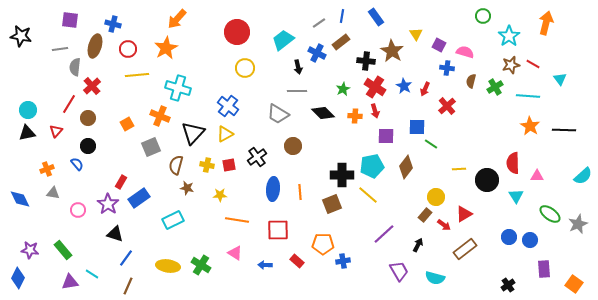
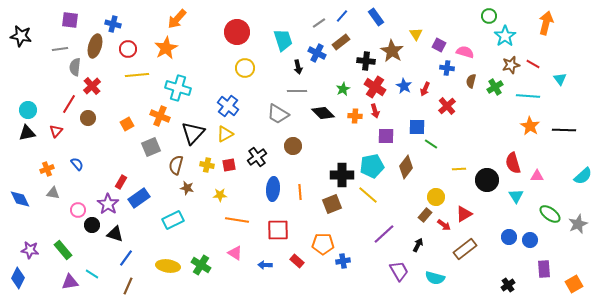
blue line at (342, 16): rotated 32 degrees clockwise
green circle at (483, 16): moved 6 px right
cyan star at (509, 36): moved 4 px left
cyan trapezoid at (283, 40): rotated 110 degrees clockwise
black circle at (88, 146): moved 4 px right, 79 px down
red semicircle at (513, 163): rotated 15 degrees counterclockwise
orange square at (574, 284): rotated 24 degrees clockwise
